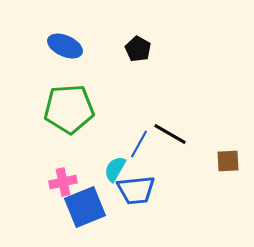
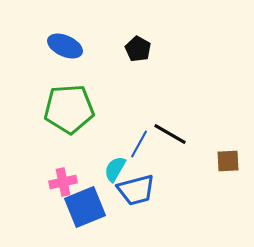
blue trapezoid: rotated 9 degrees counterclockwise
